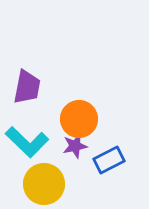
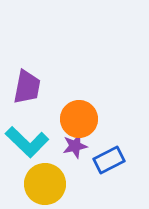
yellow circle: moved 1 px right
